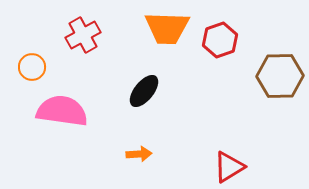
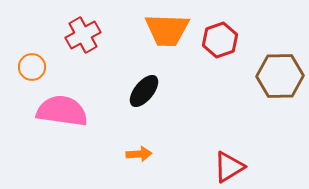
orange trapezoid: moved 2 px down
